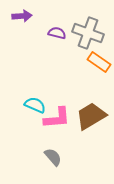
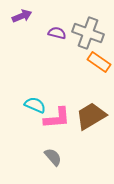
purple arrow: rotated 18 degrees counterclockwise
